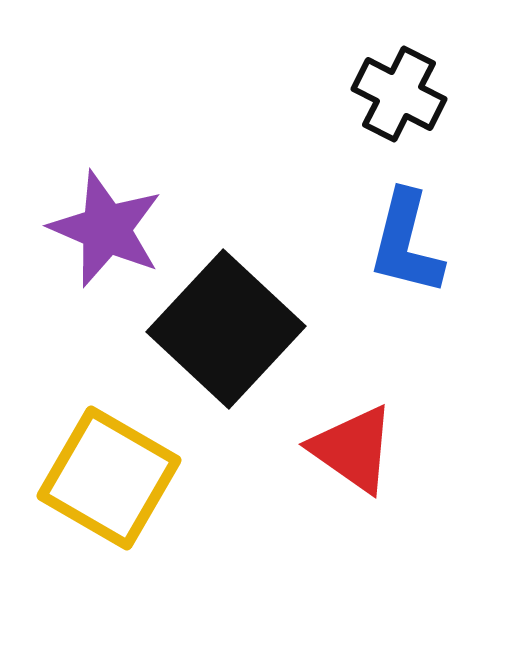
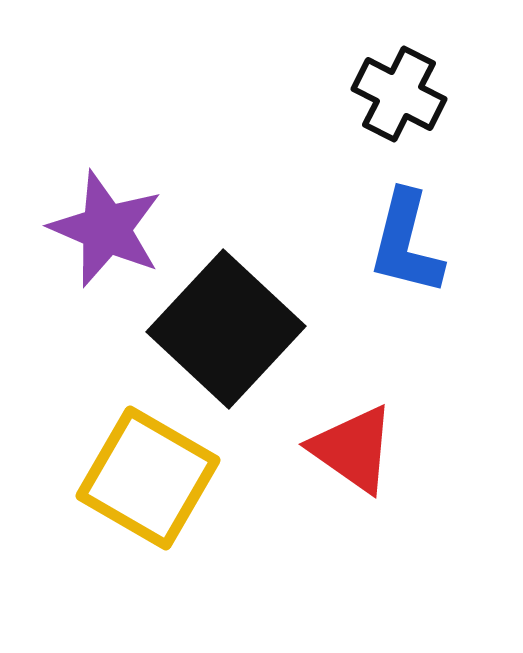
yellow square: moved 39 px right
